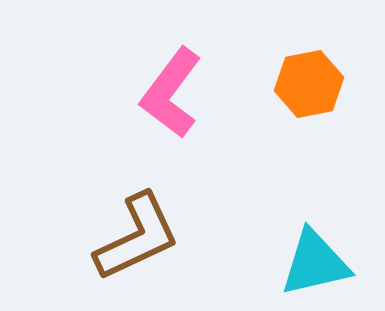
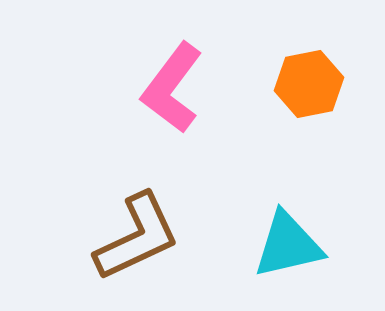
pink L-shape: moved 1 px right, 5 px up
cyan triangle: moved 27 px left, 18 px up
